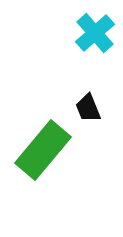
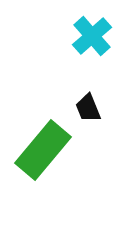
cyan cross: moved 3 px left, 3 px down
